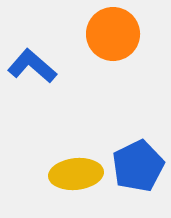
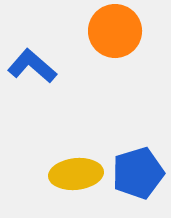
orange circle: moved 2 px right, 3 px up
blue pentagon: moved 7 px down; rotated 9 degrees clockwise
